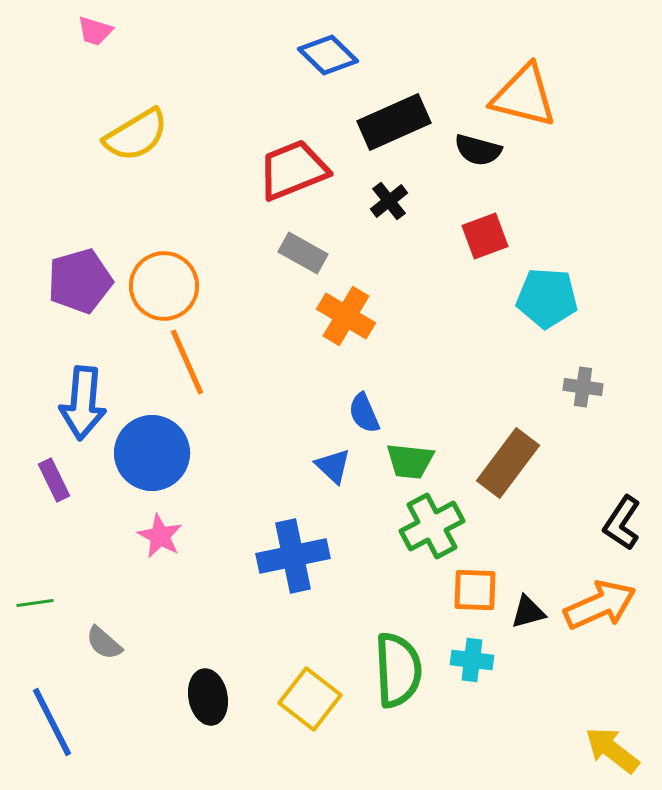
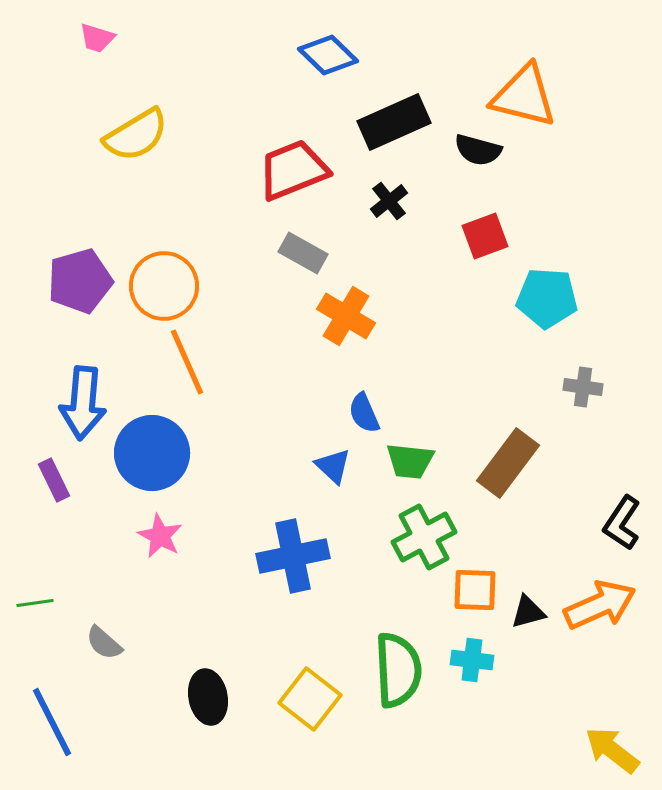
pink trapezoid: moved 2 px right, 7 px down
green cross: moved 8 px left, 11 px down
